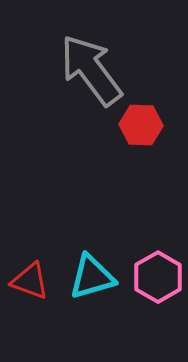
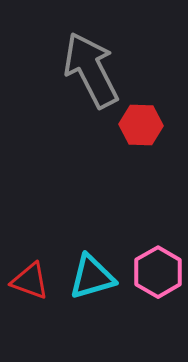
gray arrow: rotated 10 degrees clockwise
pink hexagon: moved 5 px up
